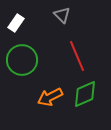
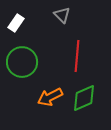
red line: rotated 28 degrees clockwise
green circle: moved 2 px down
green diamond: moved 1 px left, 4 px down
